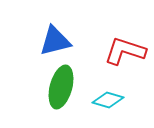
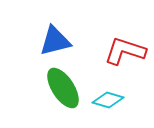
green ellipse: moved 2 px right, 1 px down; rotated 48 degrees counterclockwise
